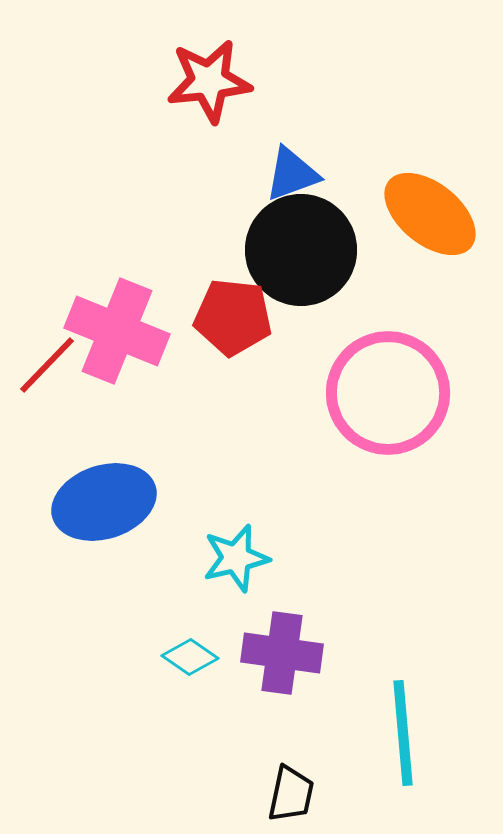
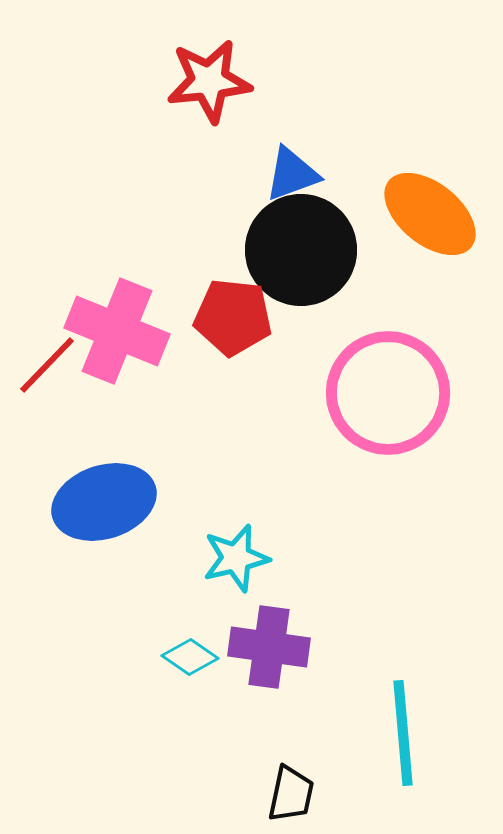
purple cross: moved 13 px left, 6 px up
